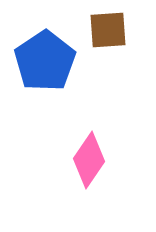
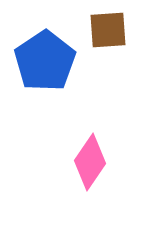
pink diamond: moved 1 px right, 2 px down
